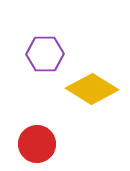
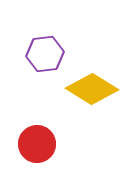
purple hexagon: rotated 6 degrees counterclockwise
